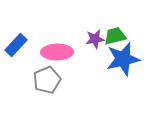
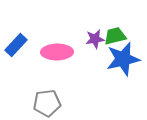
gray pentagon: moved 23 px down; rotated 16 degrees clockwise
